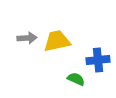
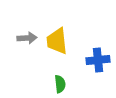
yellow trapezoid: rotated 84 degrees counterclockwise
green semicircle: moved 16 px left, 5 px down; rotated 60 degrees clockwise
